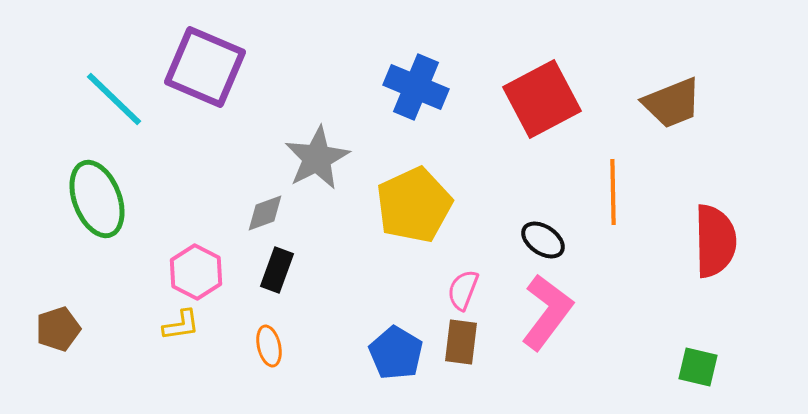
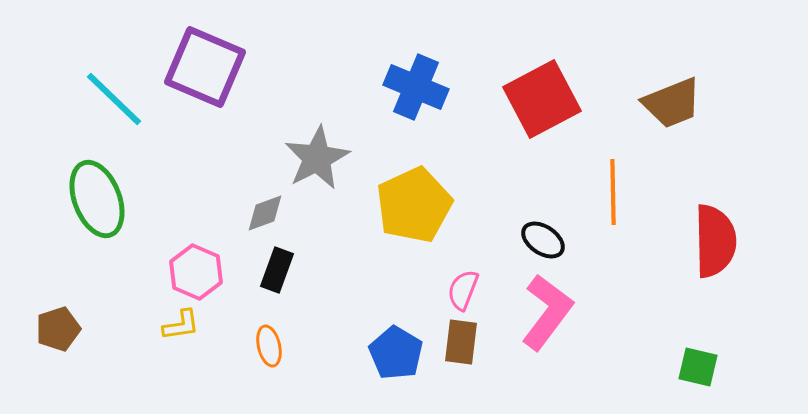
pink hexagon: rotated 4 degrees counterclockwise
